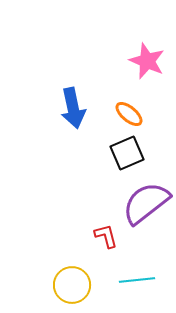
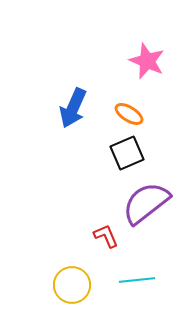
blue arrow: rotated 36 degrees clockwise
orange ellipse: rotated 8 degrees counterclockwise
red L-shape: rotated 8 degrees counterclockwise
